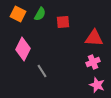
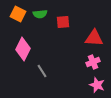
green semicircle: rotated 56 degrees clockwise
